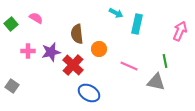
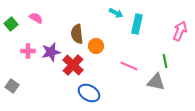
orange circle: moved 3 px left, 3 px up
